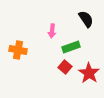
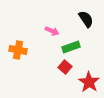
pink arrow: rotated 72 degrees counterclockwise
red star: moved 9 px down
